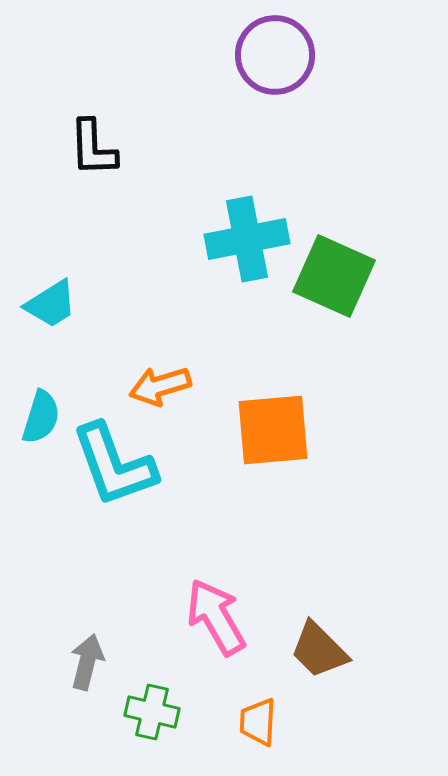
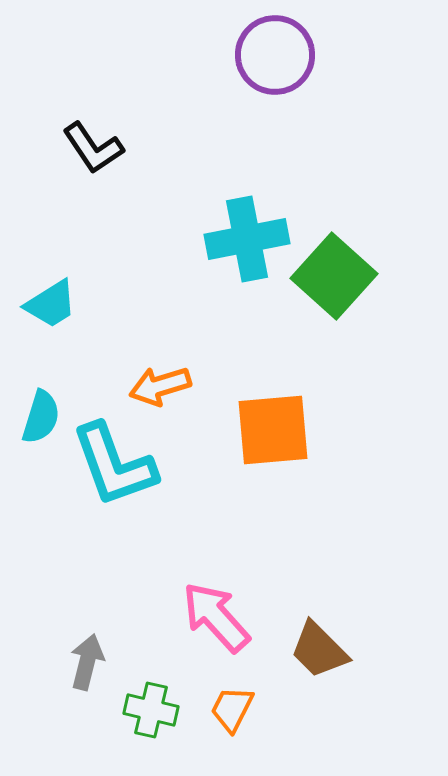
black L-shape: rotated 32 degrees counterclockwise
green square: rotated 18 degrees clockwise
pink arrow: rotated 12 degrees counterclockwise
green cross: moved 1 px left, 2 px up
orange trapezoid: moved 26 px left, 13 px up; rotated 24 degrees clockwise
